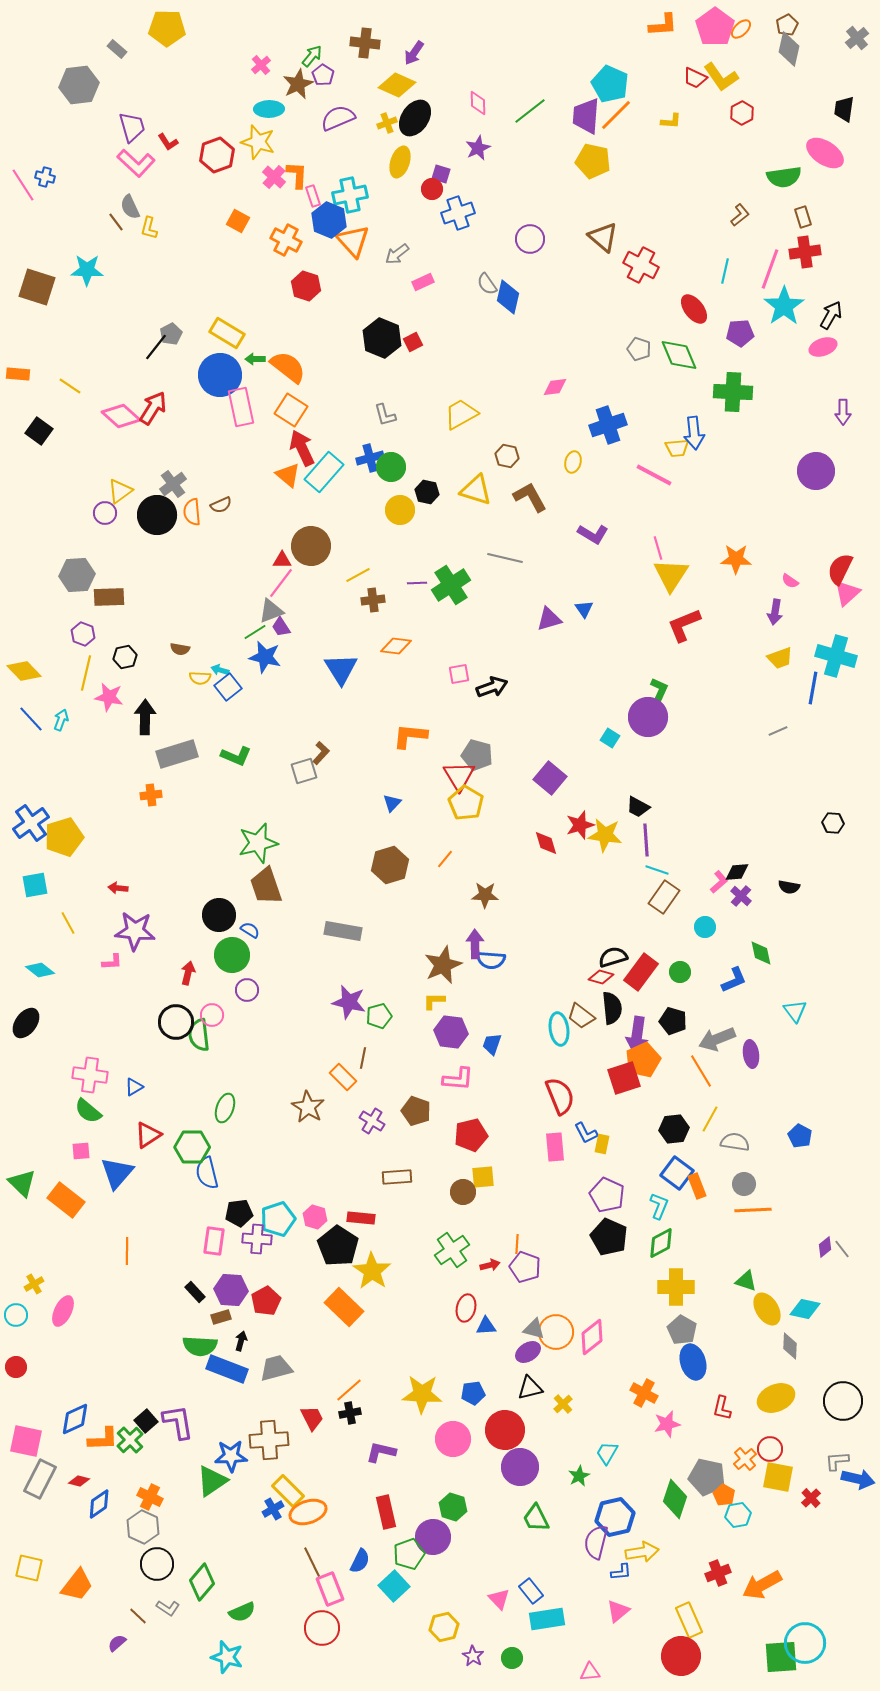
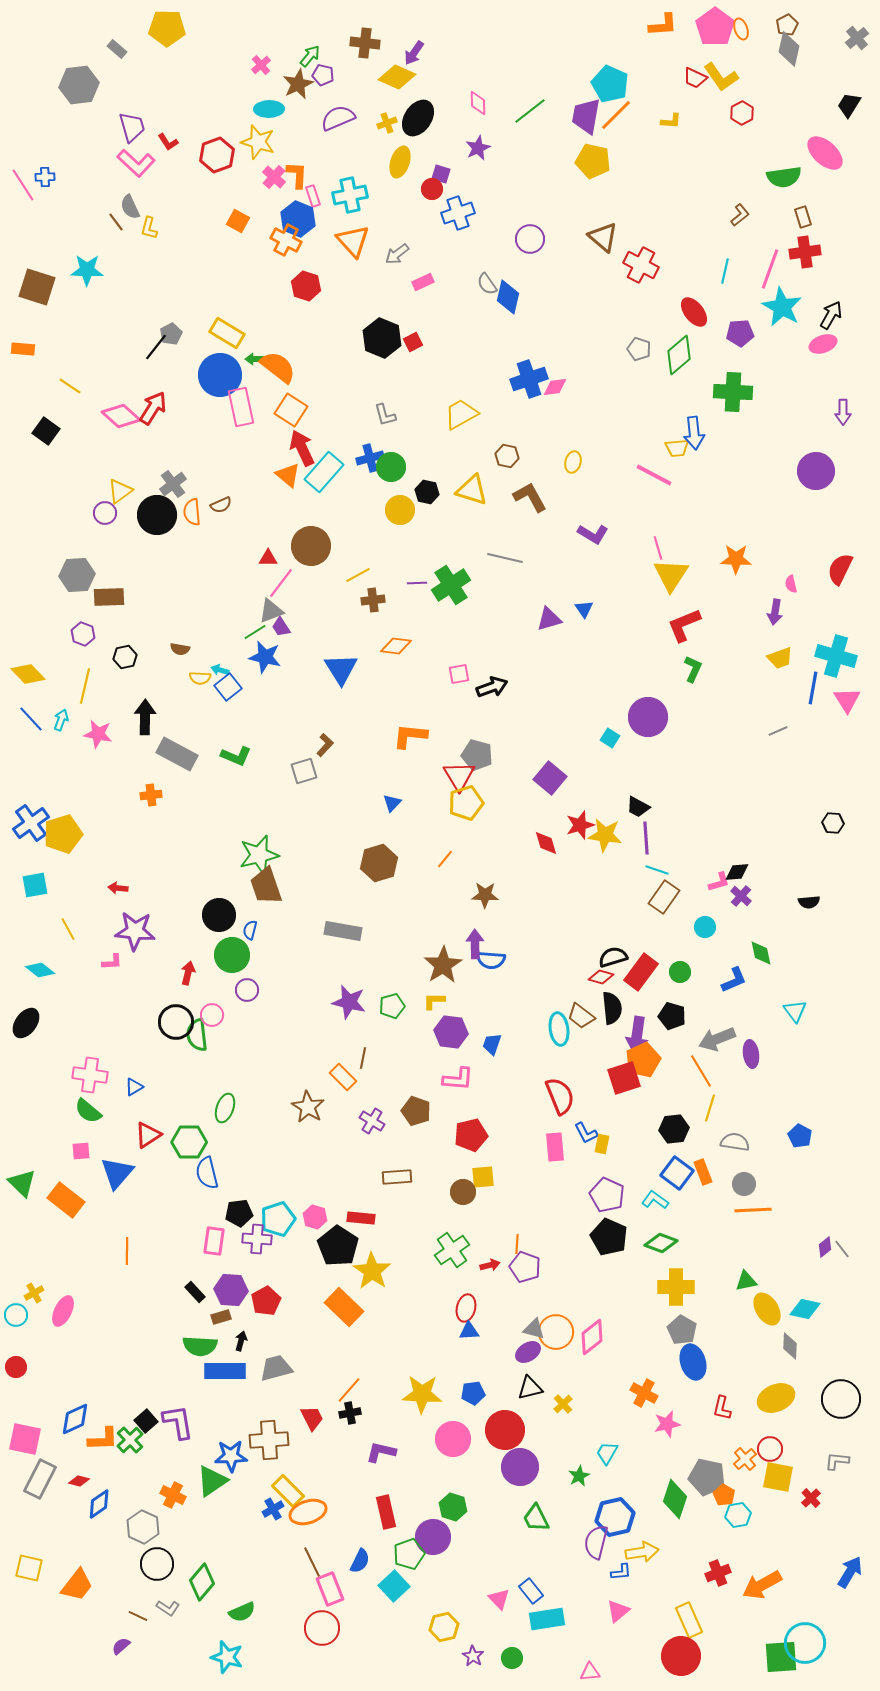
orange ellipse at (741, 29): rotated 65 degrees counterclockwise
green arrow at (312, 56): moved 2 px left
purple pentagon at (323, 75): rotated 20 degrees counterclockwise
yellow diamond at (397, 85): moved 8 px up
black trapezoid at (844, 109): moved 5 px right, 4 px up; rotated 24 degrees clockwise
purple trapezoid at (586, 116): rotated 6 degrees clockwise
black ellipse at (415, 118): moved 3 px right
pink ellipse at (825, 153): rotated 9 degrees clockwise
blue cross at (45, 177): rotated 18 degrees counterclockwise
blue hexagon at (329, 220): moved 31 px left, 1 px up
cyan star at (784, 306): moved 2 px left, 1 px down; rotated 9 degrees counterclockwise
red ellipse at (694, 309): moved 3 px down
pink ellipse at (823, 347): moved 3 px up
green diamond at (679, 355): rotated 72 degrees clockwise
orange semicircle at (288, 367): moved 10 px left
orange rectangle at (18, 374): moved 5 px right, 25 px up
blue cross at (608, 425): moved 79 px left, 46 px up
black square at (39, 431): moved 7 px right
yellow triangle at (476, 490): moved 4 px left
red triangle at (282, 560): moved 14 px left, 2 px up
pink semicircle at (790, 581): moved 1 px right, 3 px down; rotated 42 degrees clockwise
pink triangle at (847, 593): moved 107 px down; rotated 20 degrees counterclockwise
yellow diamond at (24, 671): moved 4 px right, 3 px down
yellow line at (86, 673): moved 1 px left, 13 px down
green L-shape at (659, 691): moved 34 px right, 22 px up
pink star at (109, 697): moved 11 px left, 37 px down
brown L-shape at (321, 753): moved 4 px right, 8 px up
gray rectangle at (177, 754): rotated 45 degrees clockwise
yellow pentagon at (466, 803): rotated 24 degrees clockwise
yellow pentagon at (64, 837): moved 1 px left, 3 px up
purple line at (646, 840): moved 2 px up
green star at (258, 843): moved 1 px right, 12 px down
brown hexagon at (390, 865): moved 11 px left, 2 px up
pink L-shape at (719, 882): rotated 25 degrees clockwise
black semicircle at (789, 887): moved 20 px right, 15 px down; rotated 15 degrees counterclockwise
yellow line at (68, 923): moved 6 px down
blue semicircle at (250, 930): rotated 108 degrees counterclockwise
brown star at (443, 965): rotated 9 degrees counterclockwise
green pentagon at (379, 1016): moved 13 px right, 10 px up
black pentagon at (673, 1021): moved 1 px left, 5 px up
green semicircle at (199, 1035): moved 2 px left
yellow line at (710, 1119): moved 11 px up; rotated 12 degrees counterclockwise
green hexagon at (192, 1147): moved 3 px left, 5 px up
orange rectangle at (697, 1186): moved 6 px right, 14 px up
cyan L-shape at (659, 1206): moved 4 px left, 6 px up; rotated 76 degrees counterclockwise
green diamond at (661, 1243): rotated 48 degrees clockwise
green triangle at (746, 1281): rotated 30 degrees counterclockwise
yellow cross at (34, 1284): moved 9 px down
blue triangle at (486, 1326): moved 17 px left, 5 px down
blue rectangle at (227, 1369): moved 2 px left, 2 px down; rotated 21 degrees counterclockwise
orange line at (349, 1390): rotated 8 degrees counterclockwise
black circle at (843, 1401): moved 2 px left, 2 px up
pink square at (26, 1441): moved 1 px left, 2 px up
gray L-shape at (837, 1461): rotated 10 degrees clockwise
blue arrow at (858, 1479): moved 8 px left, 93 px down; rotated 72 degrees counterclockwise
orange cross at (150, 1497): moved 23 px right, 2 px up
brown line at (138, 1616): rotated 18 degrees counterclockwise
purple semicircle at (117, 1643): moved 4 px right, 3 px down
